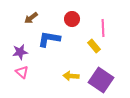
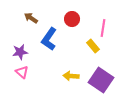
brown arrow: rotated 72 degrees clockwise
pink line: rotated 12 degrees clockwise
blue L-shape: rotated 65 degrees counterclockwise
yellow rectangle: moved 1 px left
